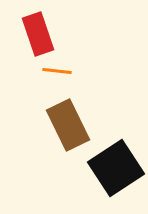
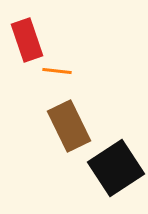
red rectangle: moved 11 px left, 6 px down
brown rectangle: moved 1 px right, 1 px down
